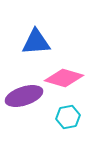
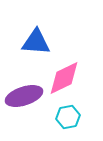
blue triangle: rotated 8 degrees clockwise
pink diamond: rotated 42 degrees counterclockwise
